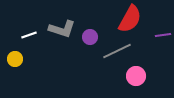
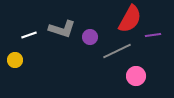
purple line: moved 10 px left
yellow circle: moved 1 px down
